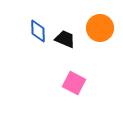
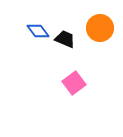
blue diamond: rotated 35 degrees counterclockwise
pink square: rotated 25 degrees clockwise
